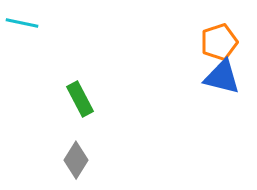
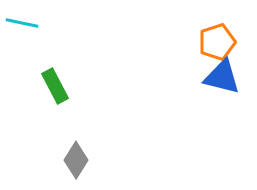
orange pentagon: moved 2 px left
green rectangle: moved 25 px left, 13 px up
